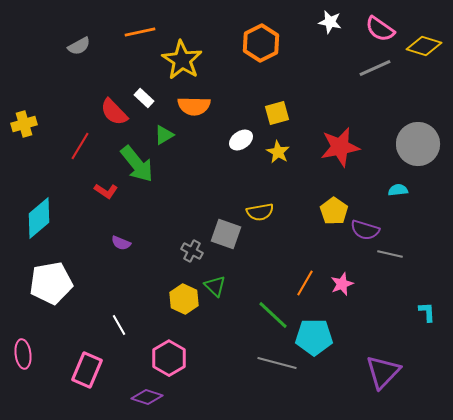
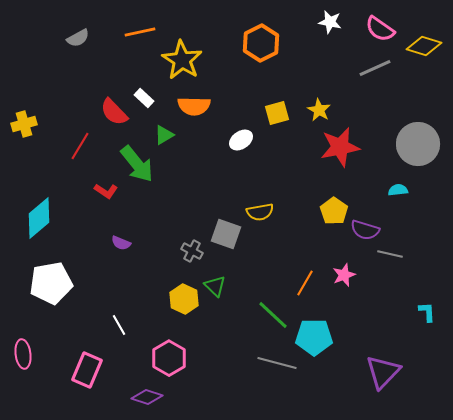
gray semicircle at (79, 46): moved 1 px left, 8 px up
yellow star at (278, 152): moved 41 px right, 42 px up
pink star at (342, 284): moved 2 px right, 9 px up
